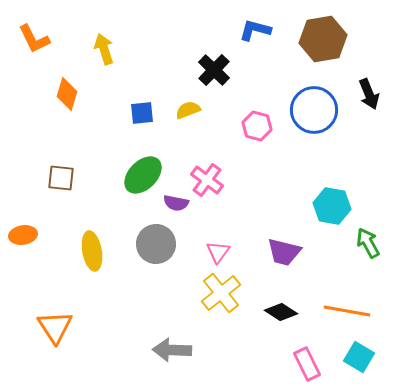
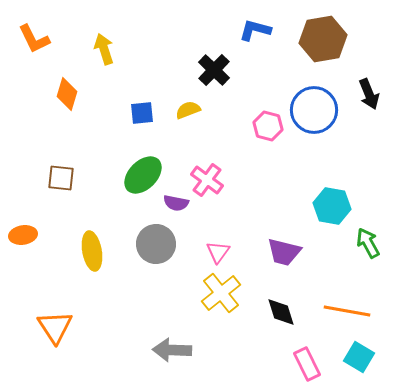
pink hexagon: moved 11 px right
black diamond: rotated 40 degrees clockwise
